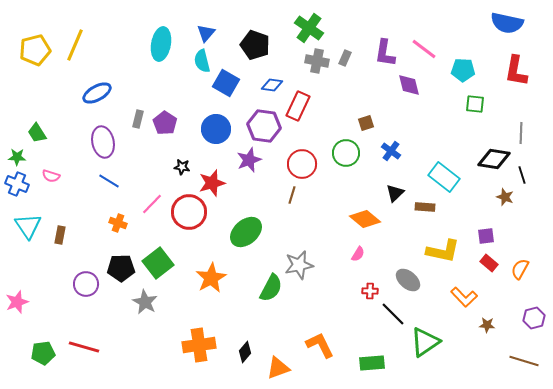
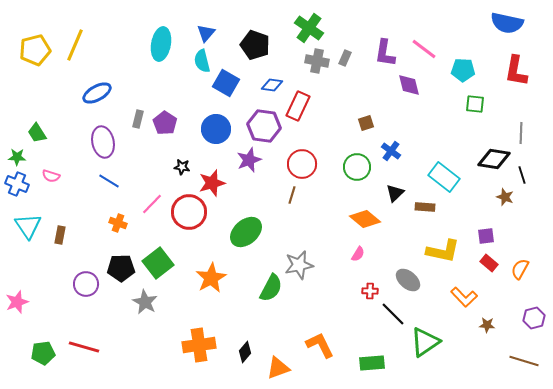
green circle at (346, 153): moved 11 px right, 14 px down
